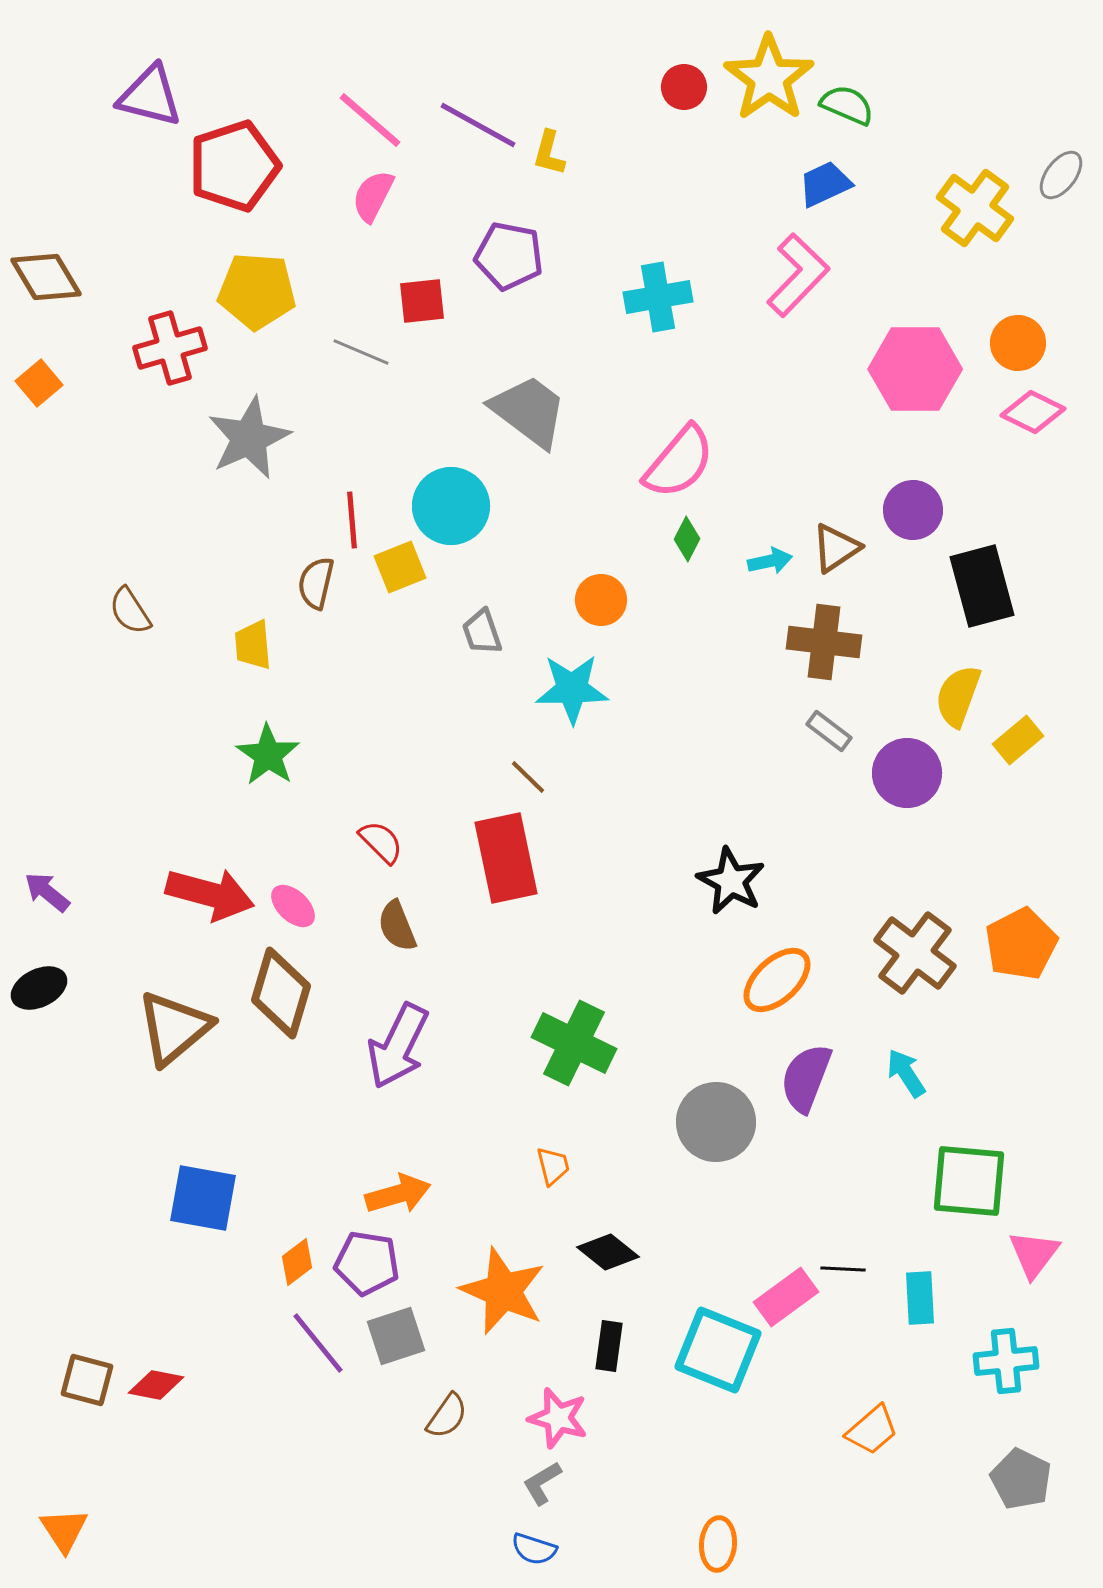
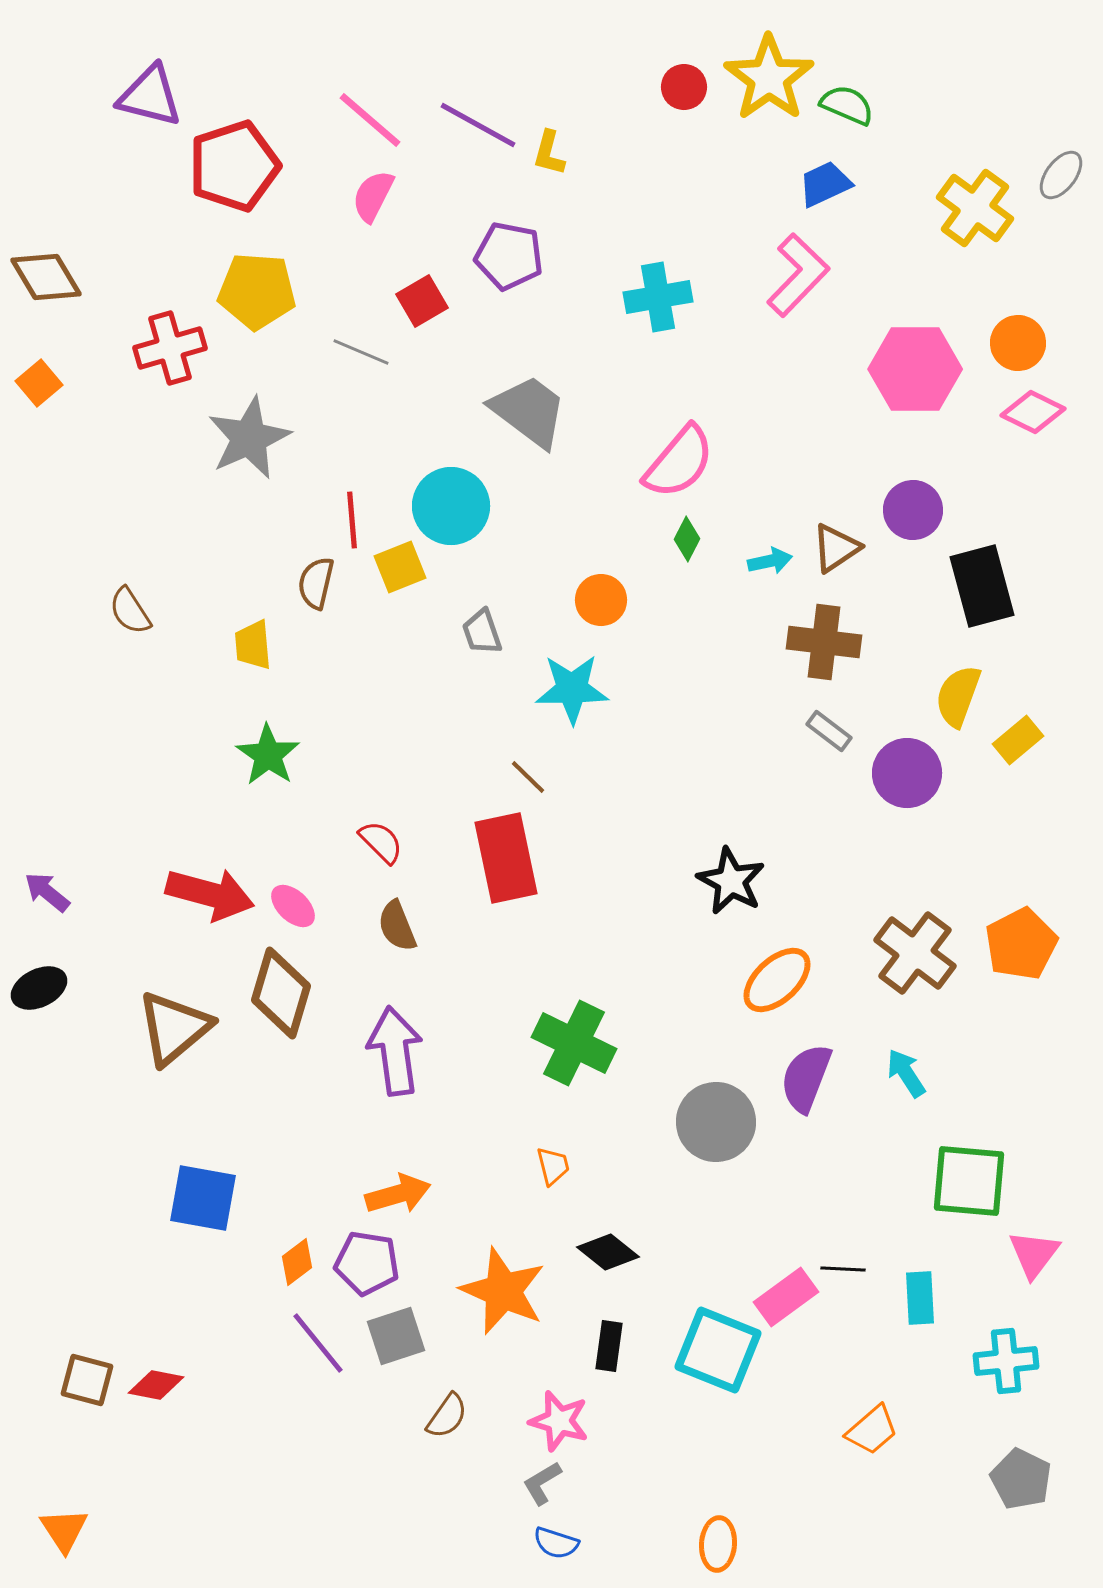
red square at (422, 301): rotated 24 degrees counterclockwise
purple arrow at (398, 1046): moved 3 px left, 5 px down; rotated 146 degrees clockwise
pink star at (558, 1418): moved 1 px right, 3 px down
blue semicircle at (534, 1549): moved 22 px right, 6 px up
